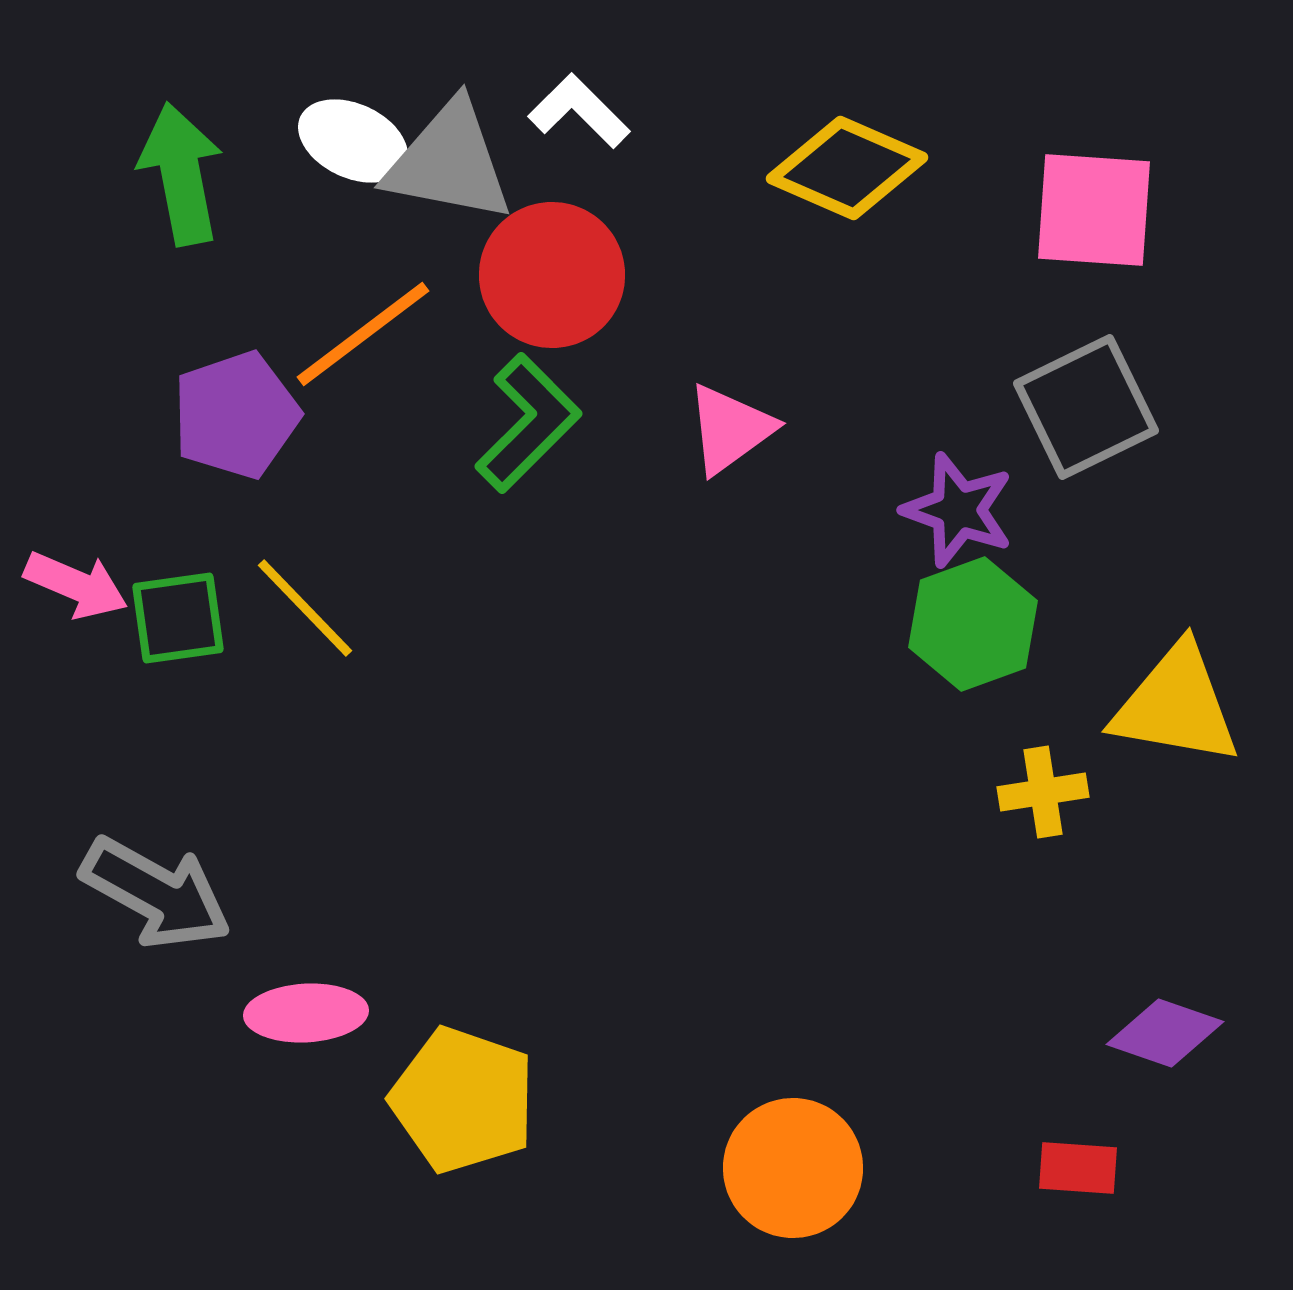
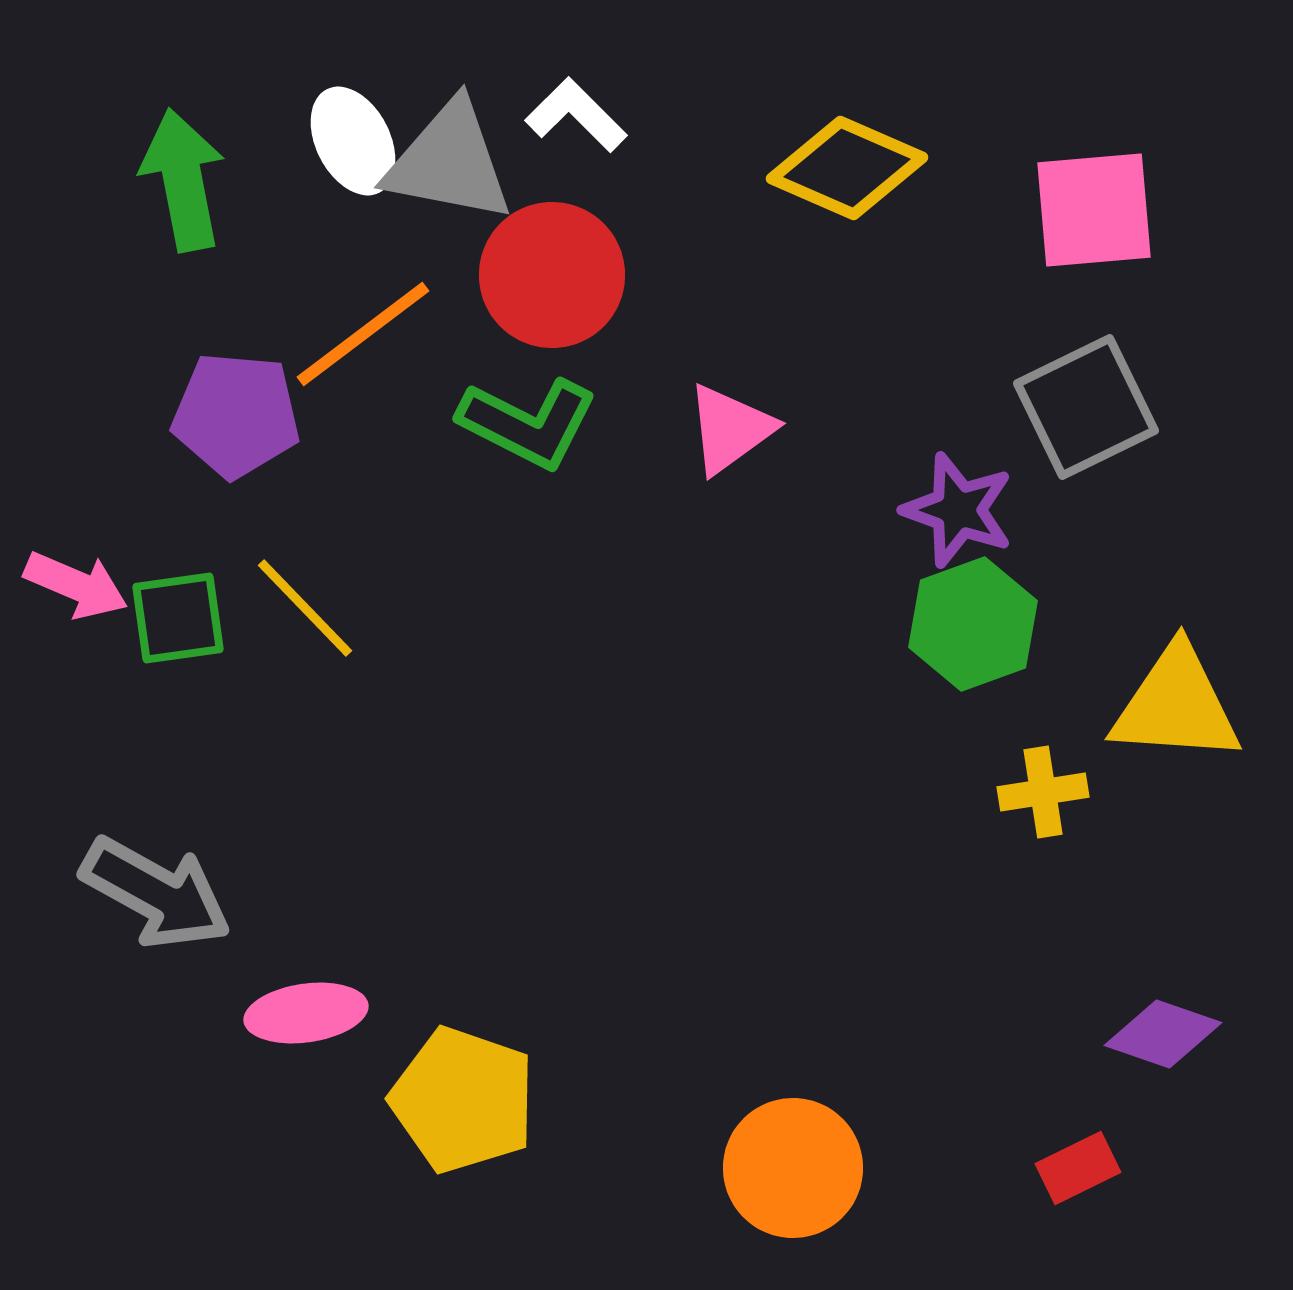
white L-shape: moved 3 px left, 4 px down
white ellipse: rotated 38 degrees clockwise
green arrow: moved 2 px right, 6 px down
pink square: rotated 9 degrees counterclockwise
purple pentagon: rotated 24 degrees clockwise
green L-shape: rotated 72 degrees clockwise
yellow triangle: rotated 6 degrees counterclockwise
pink ellipse: rotated 5 degrees counterclockwise
purple diamond: moved 2 px left, 1 px down
red rectangle: rotated 30 degrees counterclockwise
